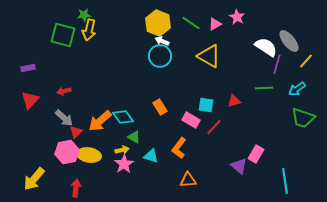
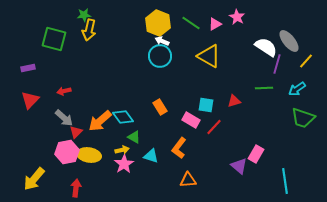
green square at (63, 35): moved 9 px left, 4 px down
